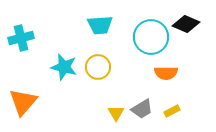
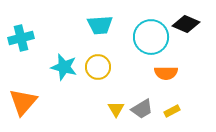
yellow triangle: moved 4 px up
